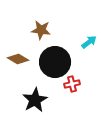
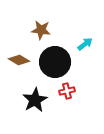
cyan arrow: moved 4 px left, 2 px down
brown diamond: moved 1 px right, 1 px down
red cross: moved 5 px left, 7 px down
